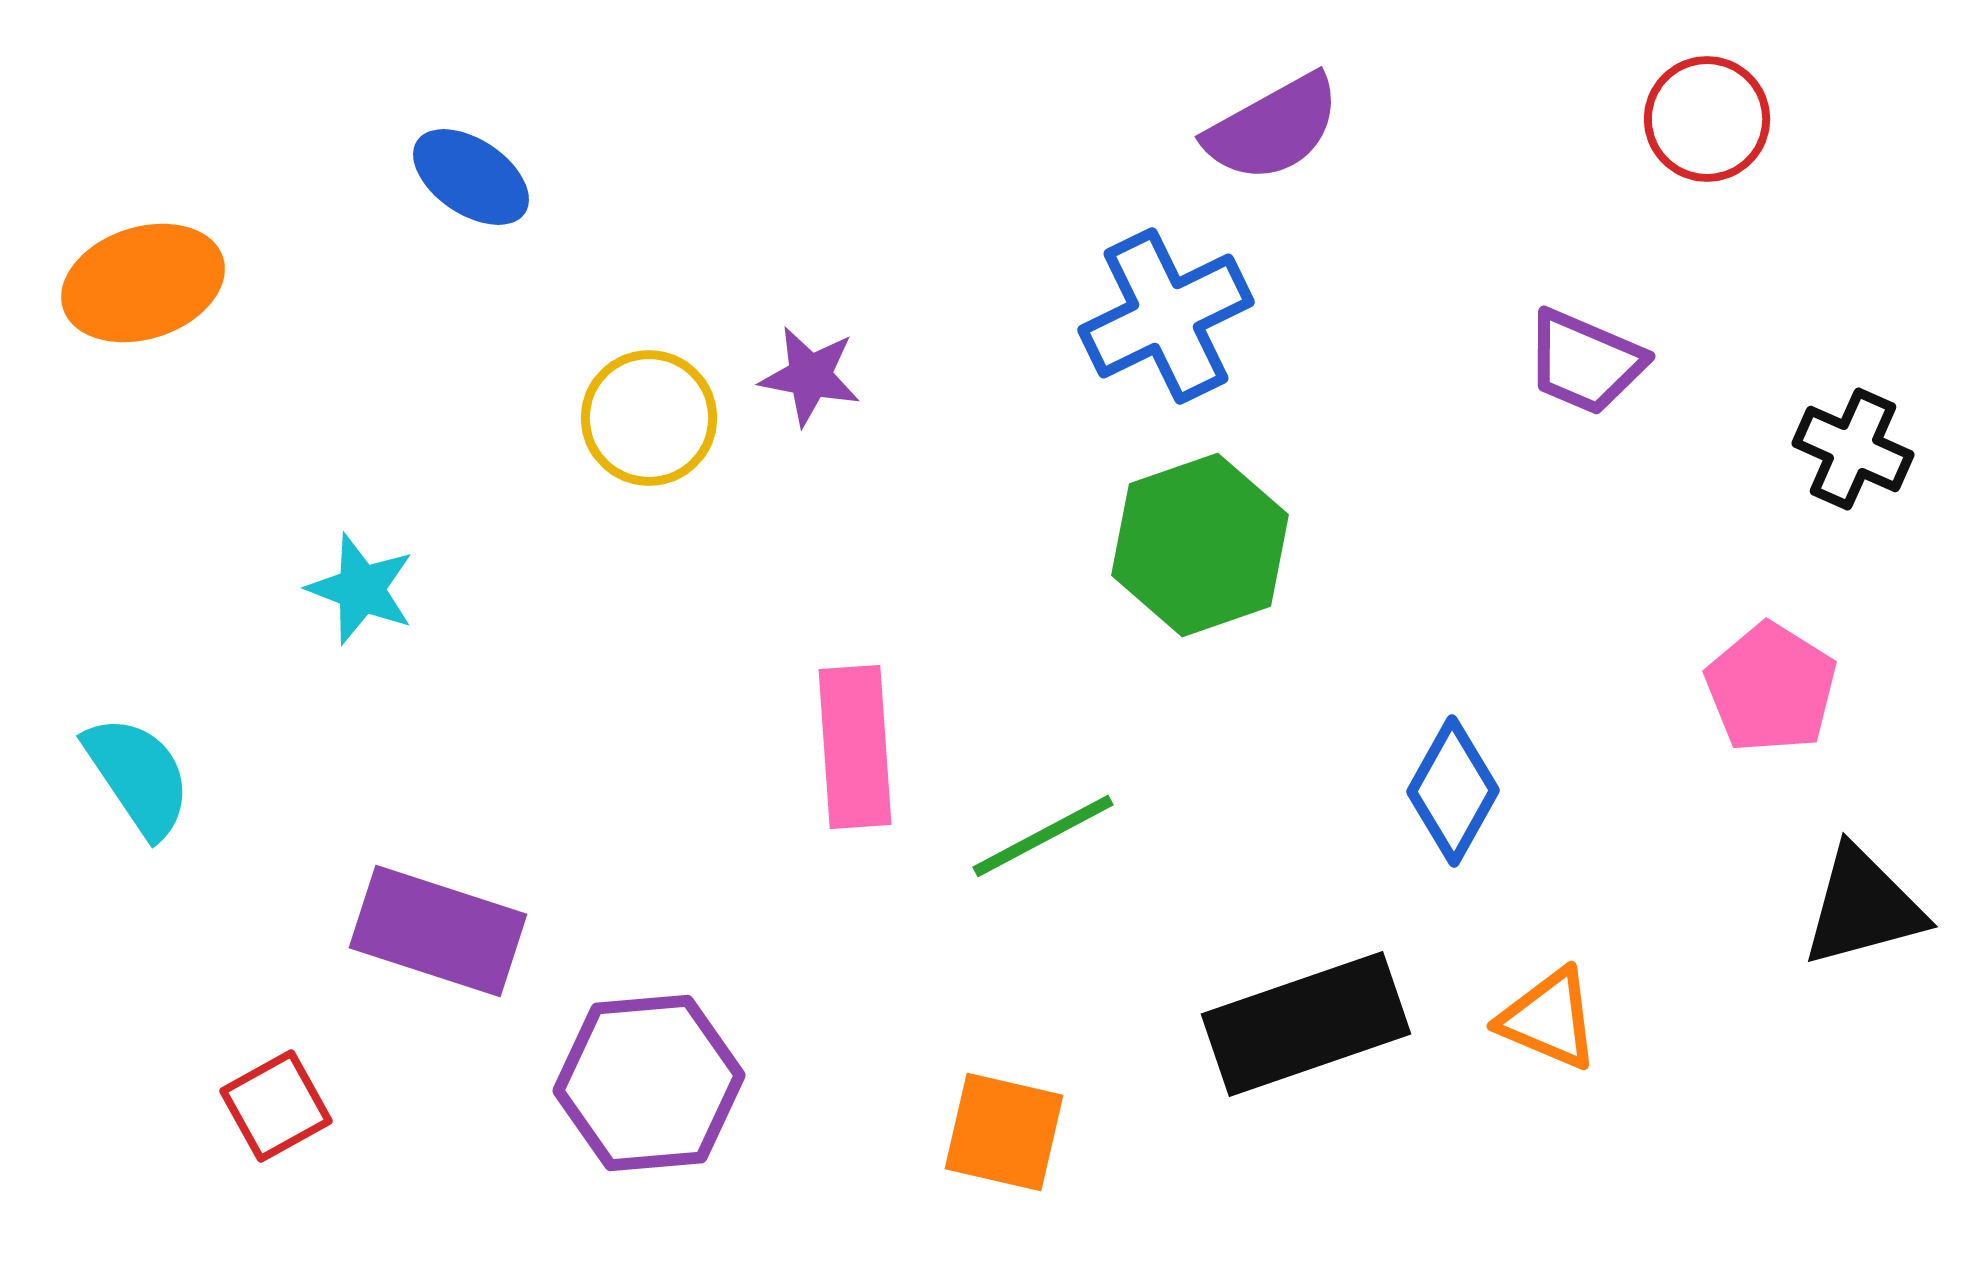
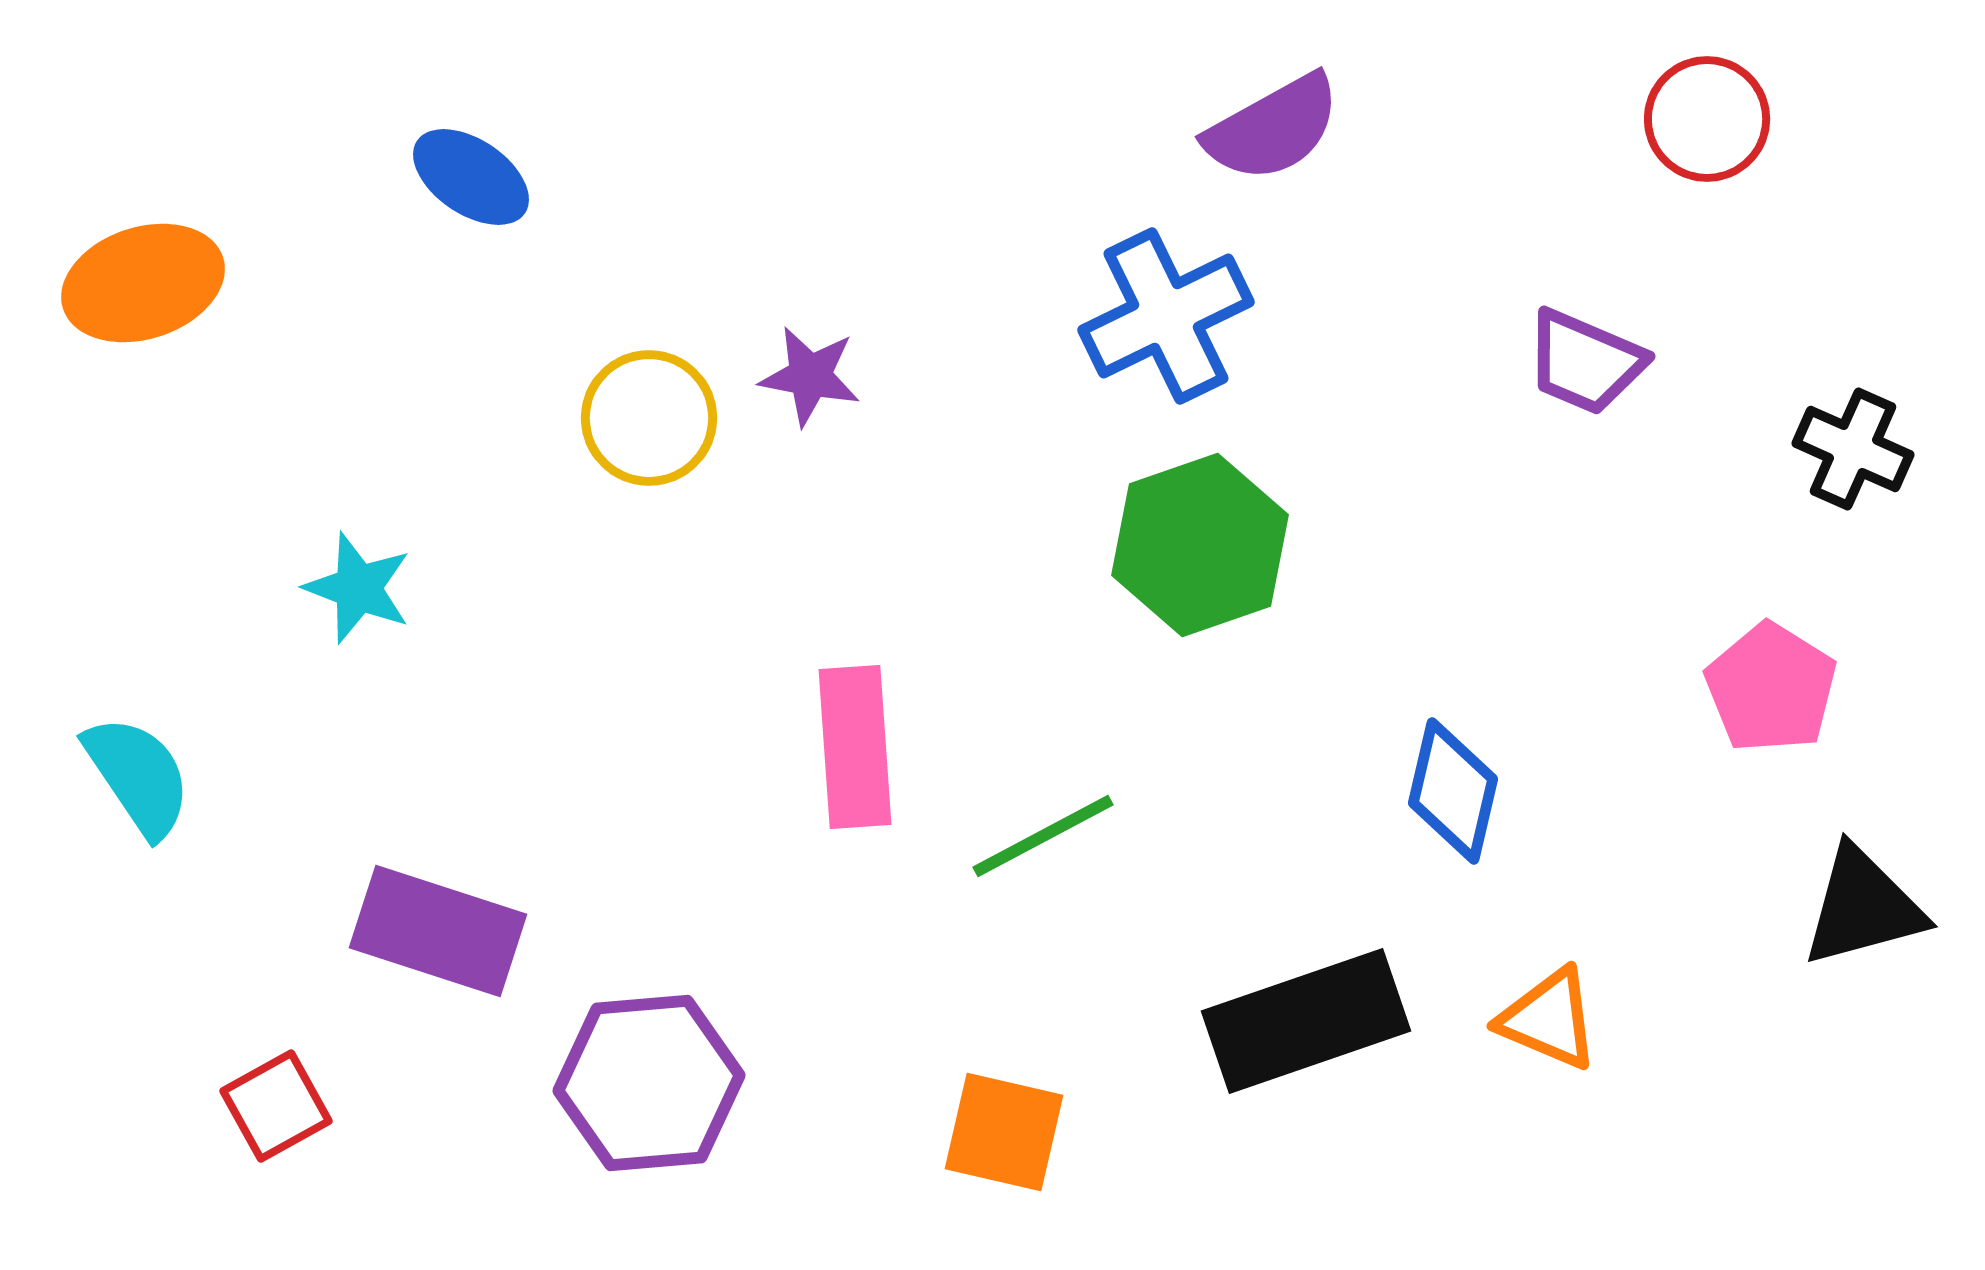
cyan star: moved 3 px left, 1 px up
blue diamond: rotated 16 degrees counterclockwise
black rectangle: moved 3 px up
